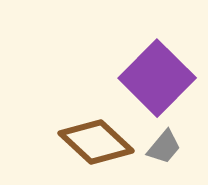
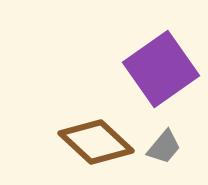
purple square: moved 4 px right, 9 px up; rotated 10 degrees clockwise
